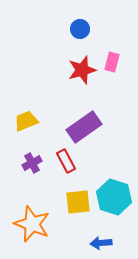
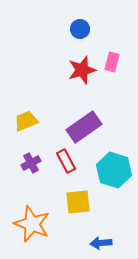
purple cross: moved 1 px left
cyan hexagon: moved 27 px up
